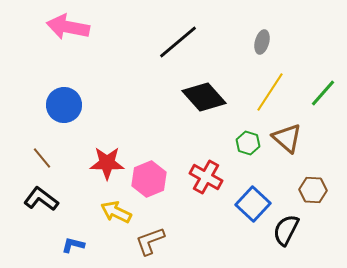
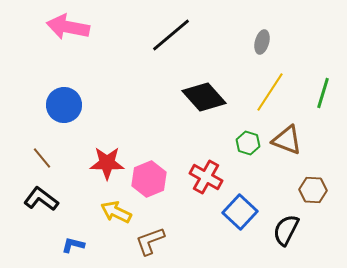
black line: moved 7 px left, 7 px up
green line: rotated 24 degrees counterclockwise
brown triangle: moved 2 px down; rotated 20 degrees counterclockwise
blue square: moved 13 px left, 8 px down
